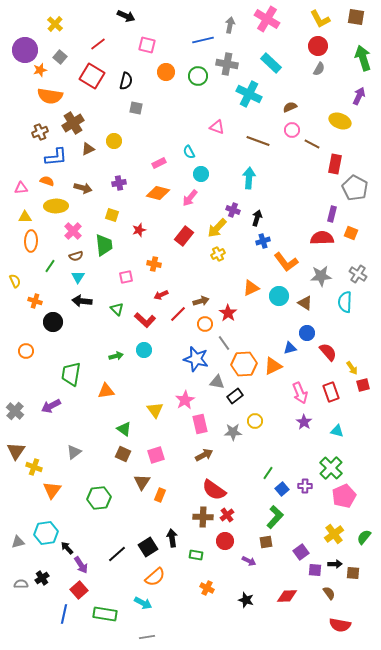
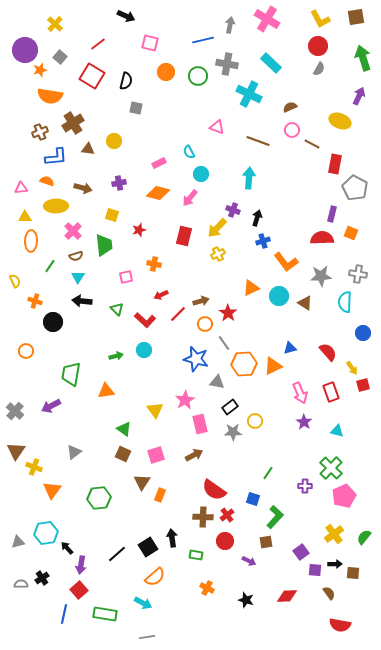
brown square at (356, 17): rotated 18 degrees counterclockwise
pink square at (147, 45): moved 3 px right, 2 px up
brown triangle at (88, 149): rotated 32 degrees clockwise
red rectangle at (184, 236): rotated 24 degrees counterclockwise
gray cross at (358, 274): rotated 24 degrees counterclockwise
blue circle at (307, 333): moved 56 px right
black rectangle at (235, 396): moved 5 px left, 11 px down
brown arrow at (204, 455): moved 10 px left
blue square at (282, 489): moved 29 px left, 10 px down; rotated 32 degrees counterclockwise
purple arrow at (81, 565): rotated 42 degrees clockwise
